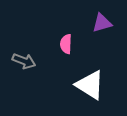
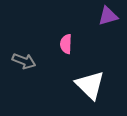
purple triangle: moved 6 px right, 7 px up
white triangle: rotated 12 degrees clockwise
